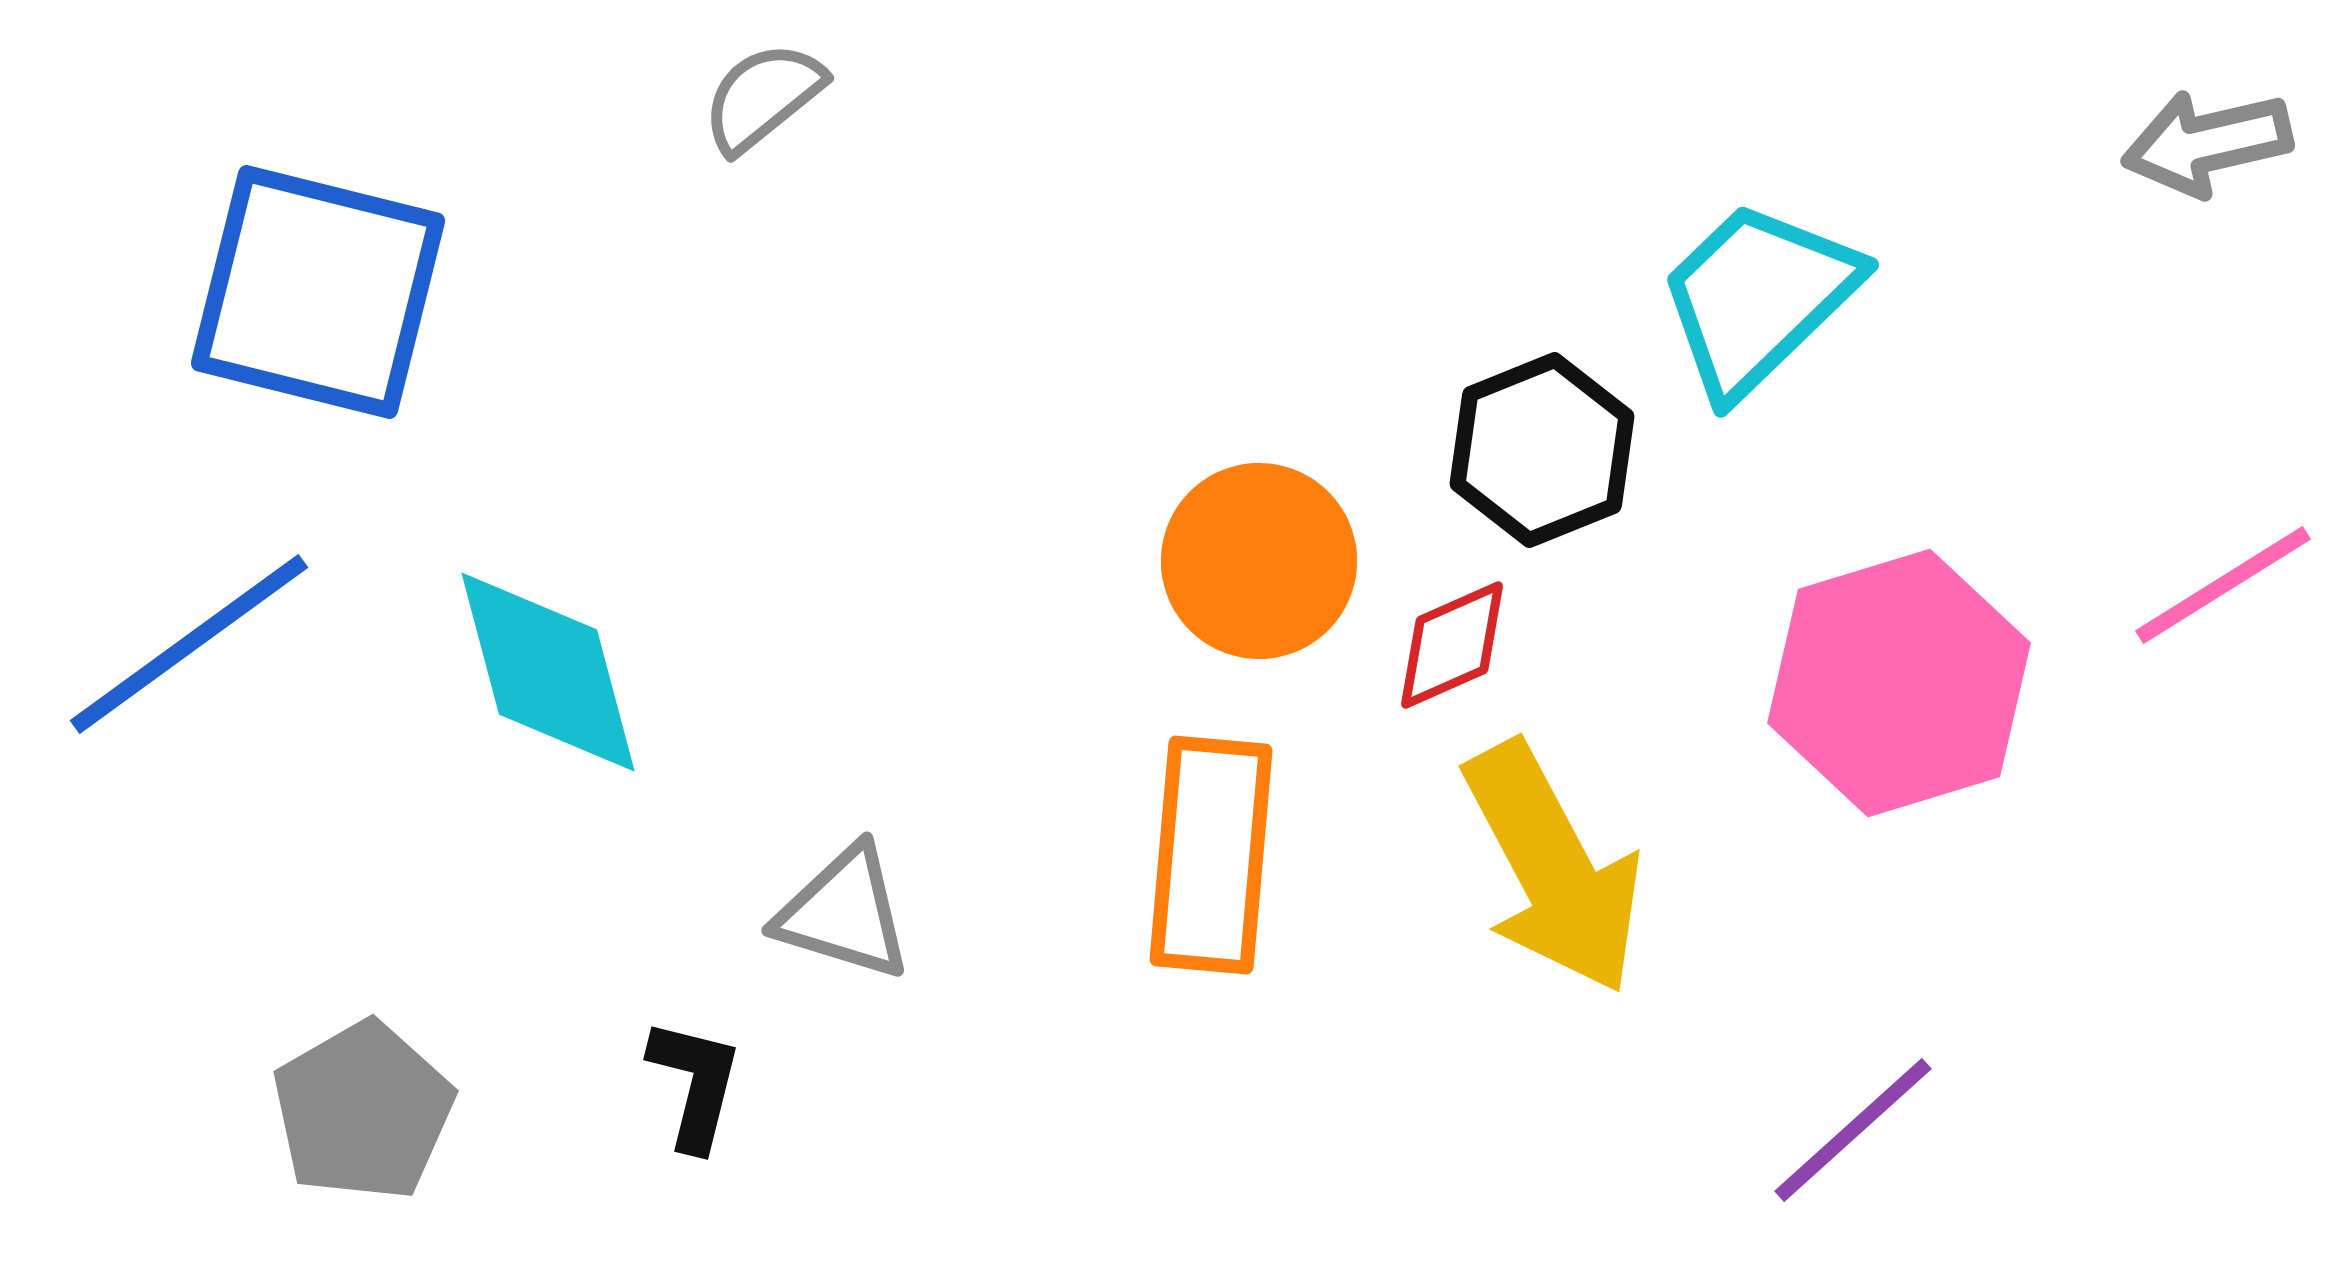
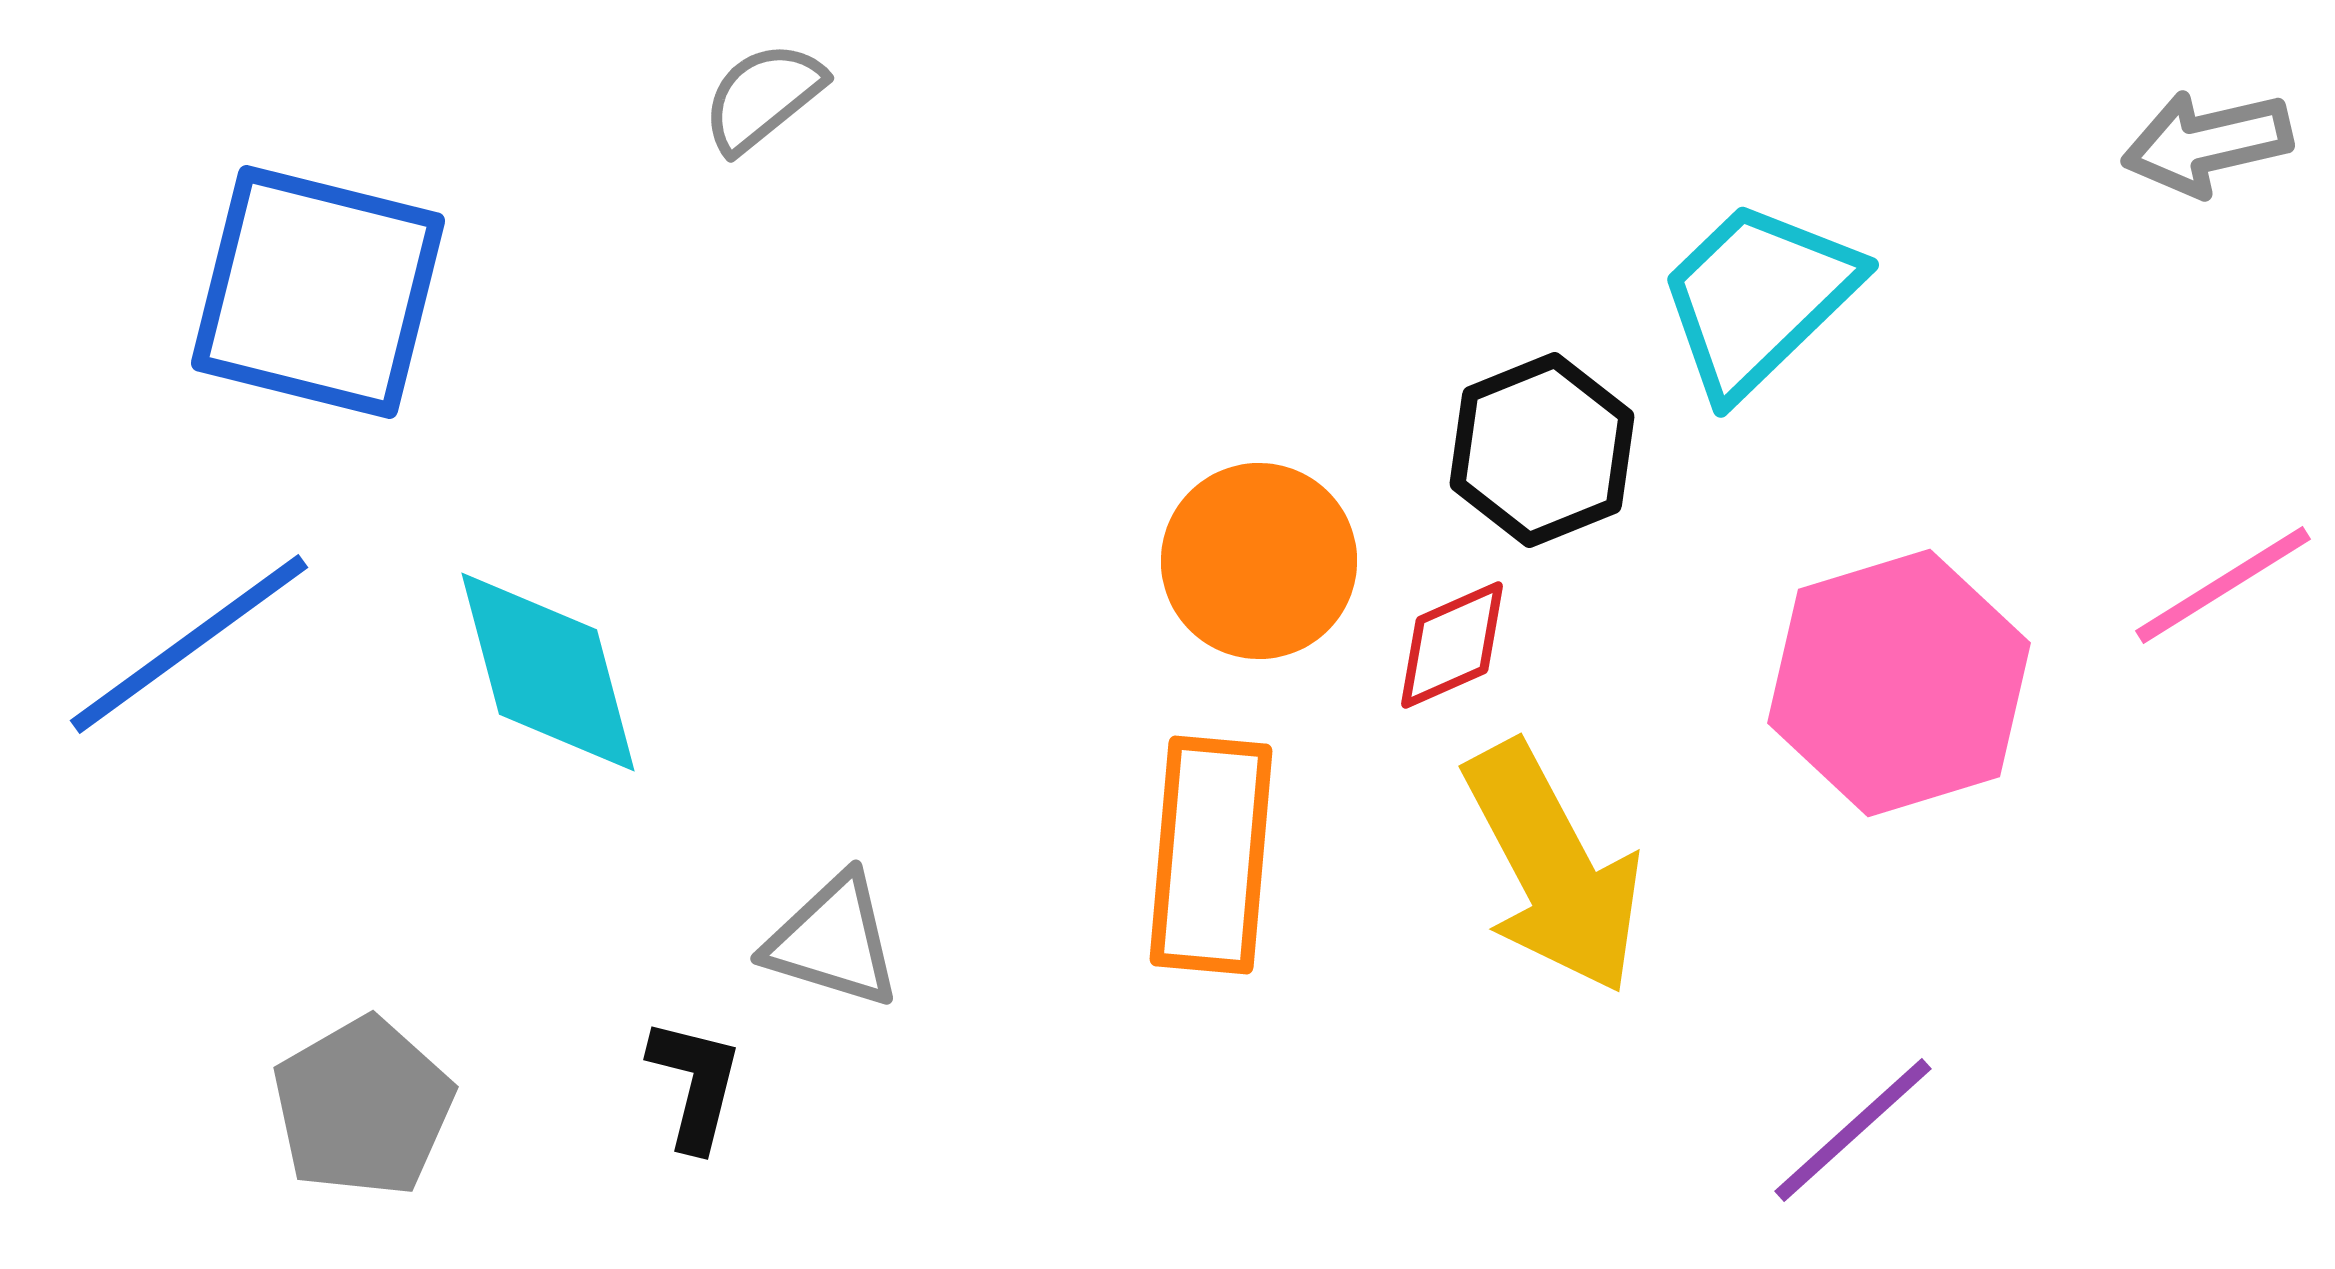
gray triangle: moved 11 px left, 28 px down
gray pentagon: moved 4 px up
